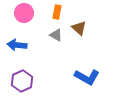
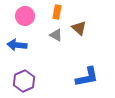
pink circle: moved 1 px right, 3 px down
blue L-shape: rotated 40 degrees counterclockwise
purple hexagon: moved 2 px right
